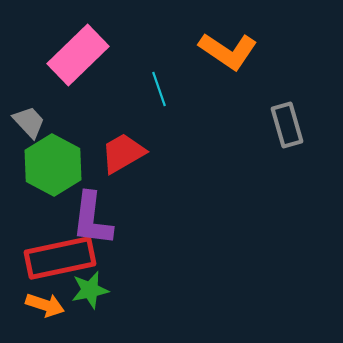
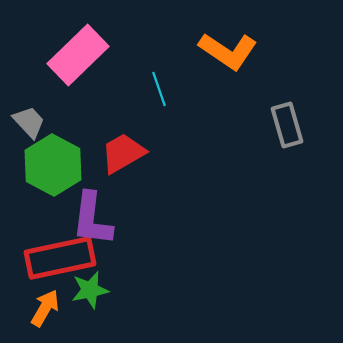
orange arrow: moved 3 px down; rotated 78 degrees counterclockwise
